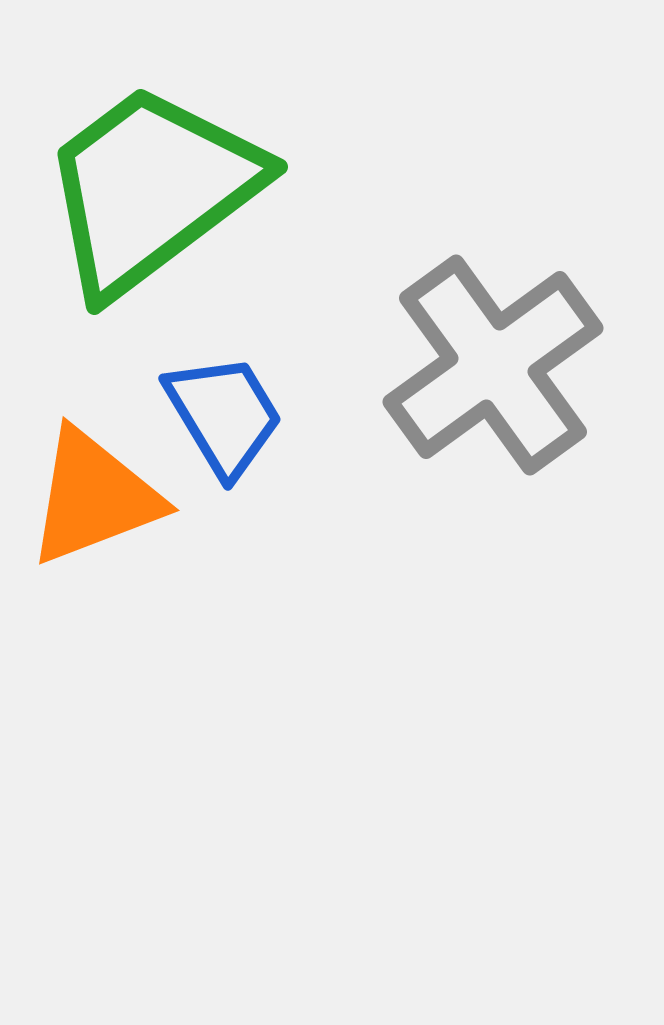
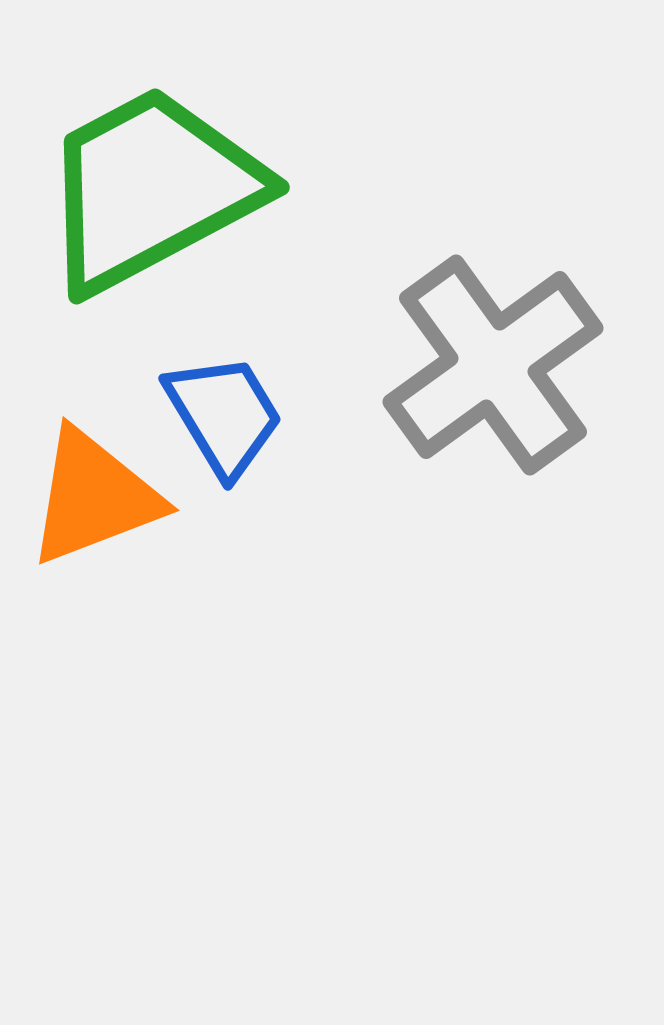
green trapezoid: rotated 9 degrees clockwise
